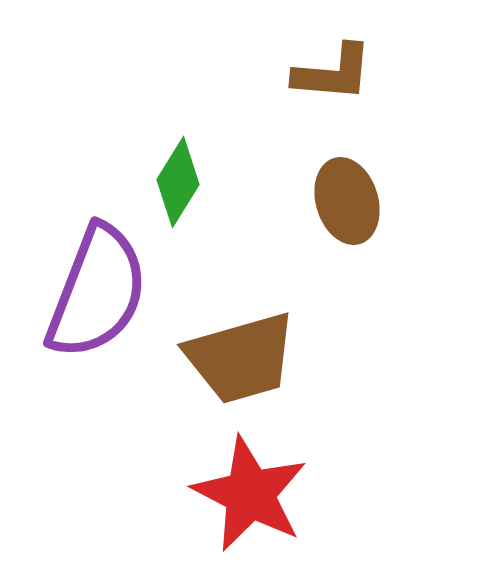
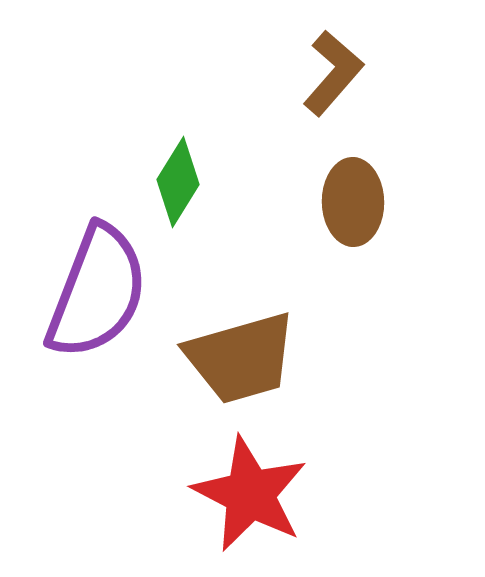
brown L-shape: rotated 54 degrees counterclockwise
brown ellipse: moved 6 px right, 1 px down; rotated 16 degrees clockwise
